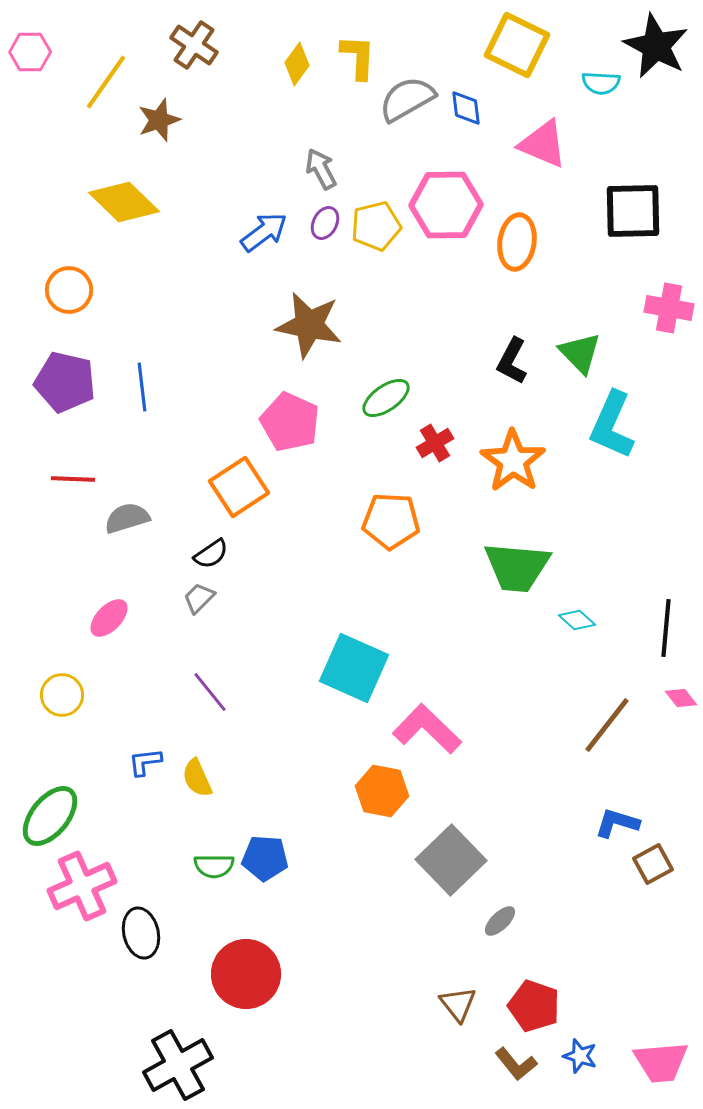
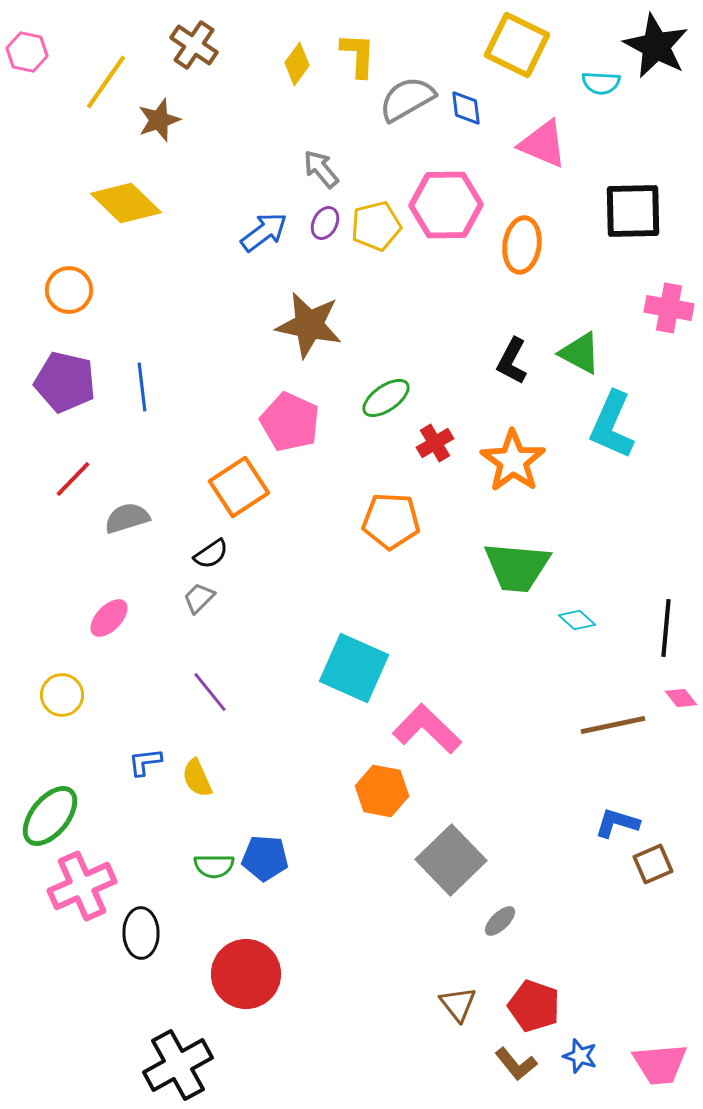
pink hexagon at (30, 52): moved 3 px left; rotated 12 degrees clockwise
yellow L-shape at (358, 57): moved 2 px up
gray arrow at (321, 169): rotated 12 degrees counterclockwise
yellow diamond at (124, 202): moved 2 px right, 1 px down
orange ellipse at (517, 242): moved 5 px right, 3 px down
green triangle at (580, 353): rotated 18 degrees counterclockwise
red line at (73, 479): rotated 48 degrees counterclockwise
brown line at (607, 725): moved 6 px right; rotated 40 degrees clockwise
brown square at (653, 864): rotated 6 degrees clockwise
black ellipse at (141, 933): rotated 12 degrees clockwise
pink trapezoid at (661, 1062): moved 1 px left, 2 px down
